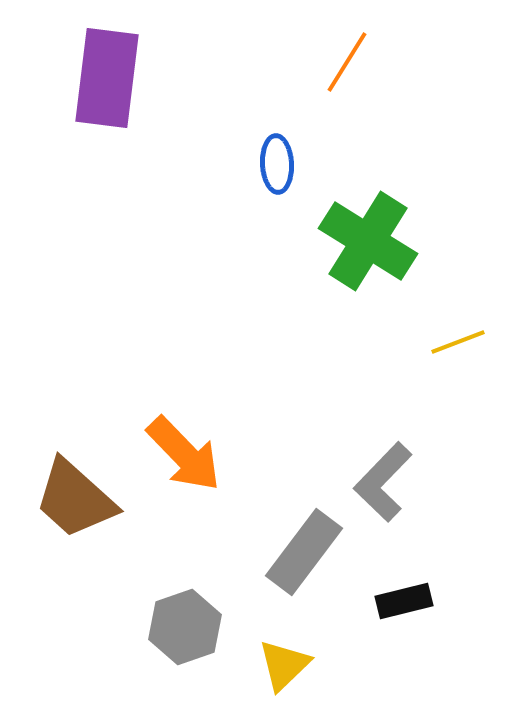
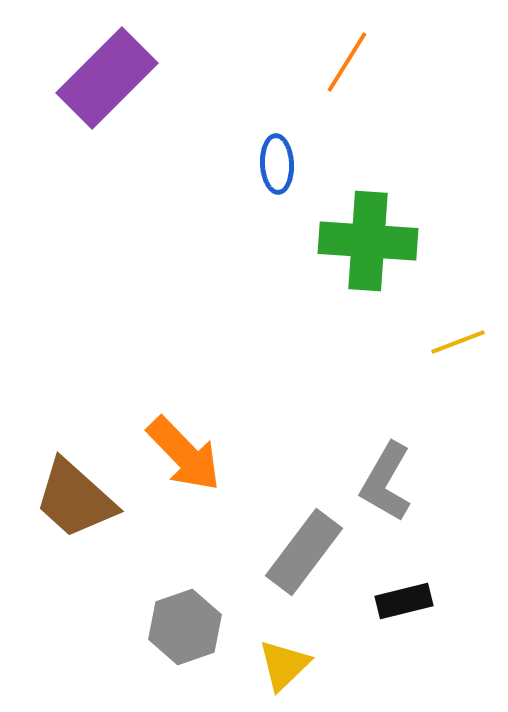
purple rectangle: rotated 38 degrees clockwise
green cross: rotated 28 degrees counterclockwise
gray L-shape: moved 3 px right; rotated 14 degrees counterclockwise
